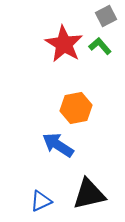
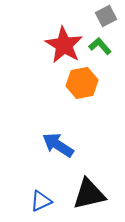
red star: moved 1 px down
orange hexagon: moved 6 px right, 25 px up
